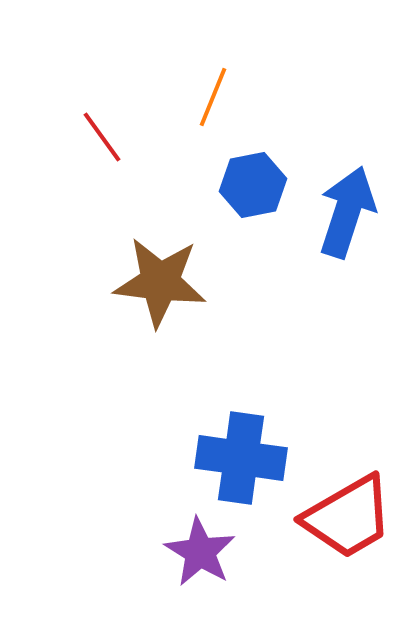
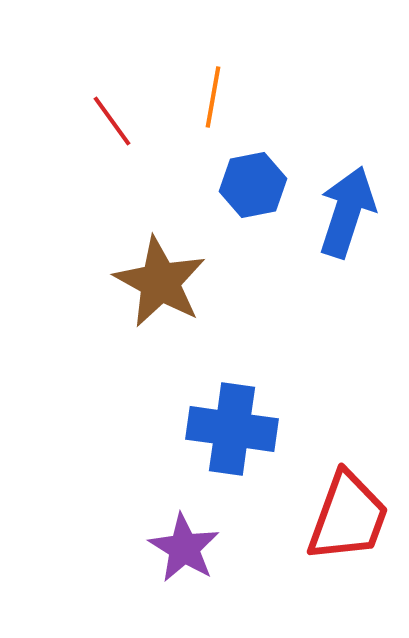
orange line: rotated 12 degrees counterclockwise
red line: moved 10 px right, 16 px up
brown star: rotated 22 degrees clockwise
blue cross: moved 9 px left, 29 px up
red trapezoid: rotated 40 degrees counterclockwise
purple star: moved 16 px left, 4 px up
